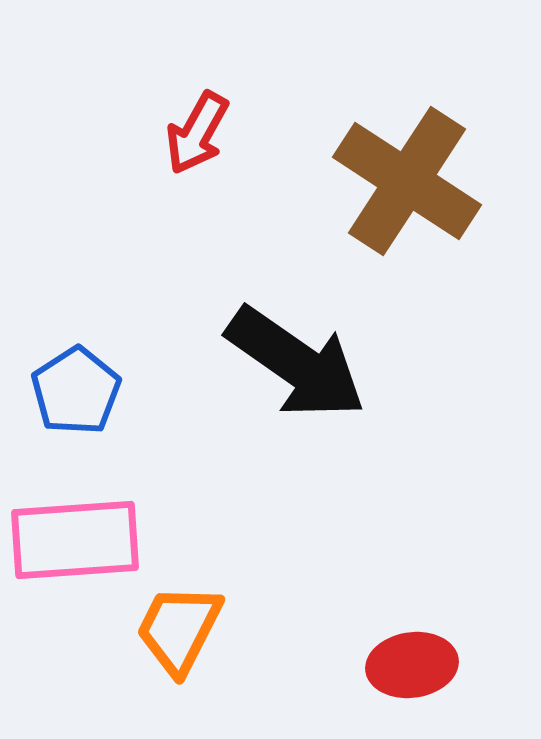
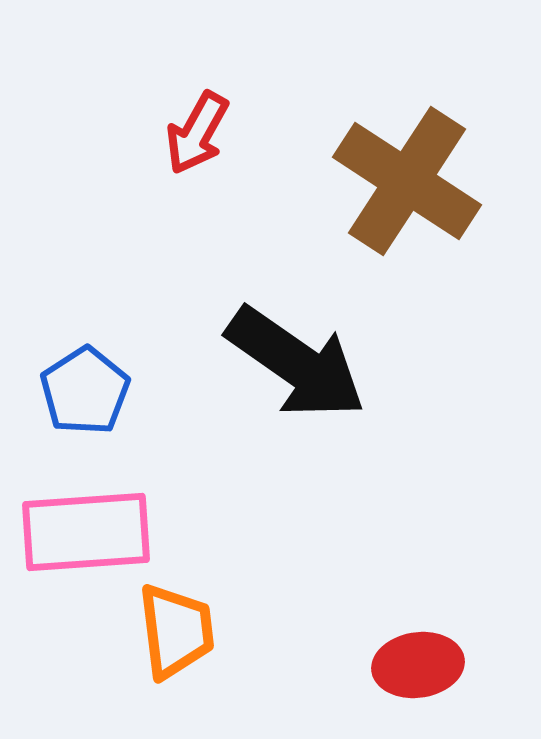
blue pentagon: moved 9 px right
pink rectangle: moved 11 px right, 8 px up
orange trapezoid: moved 3 px left, 2 px down; rotated 146 degrees clockwise
red ellipse: moved 6 px right
